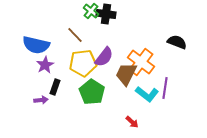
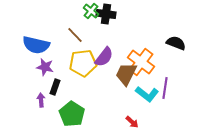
black semicircle: moved 1 px left, 1 px down
purple star: moved 2 px down; rotated 30 degrees counterclockwise
green pentagon: moved 20 px left, 22 px down
purple arrow: rotated 88 degrees counterclockwise
